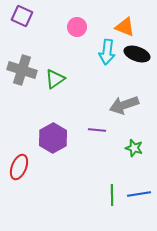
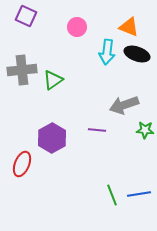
purple square: moved 4 px right
orange triangle: moved 4 px right
gray cross: rotated 24 degrees counterclockwise
green triangle: moved 2 px left, 1 px down
purple hexagon: moved 1 px left
green star: moved 11 px right, 18 px up; rotated 12 degrees counterclockwise
red ellipse: moved 3 px right, 3 px up
green line: rotated 20 degrees counterclockwise
